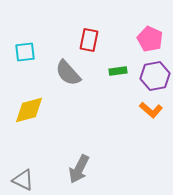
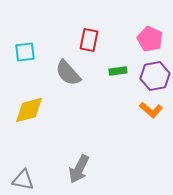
gray triangle: rotated 15 degrees counterclockwise
